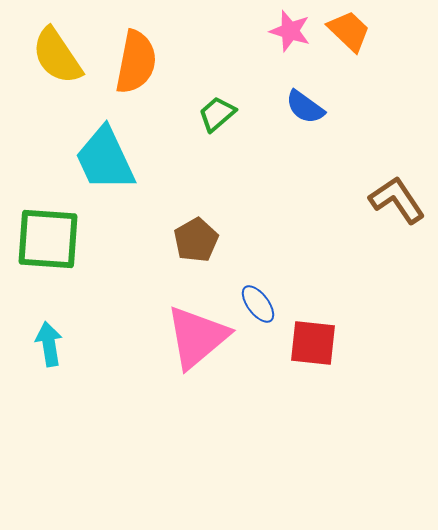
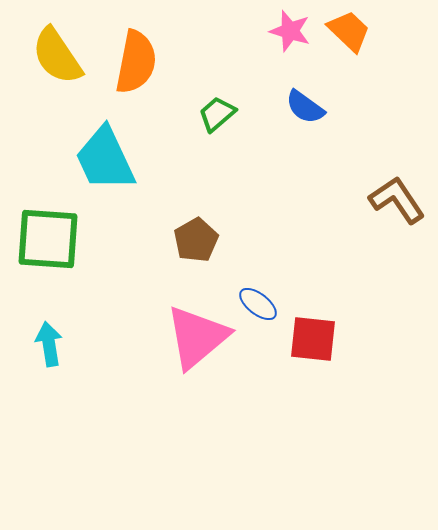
blue ellipse: rotated 15 degrees counterclockwise
red square: moved 4 px up
